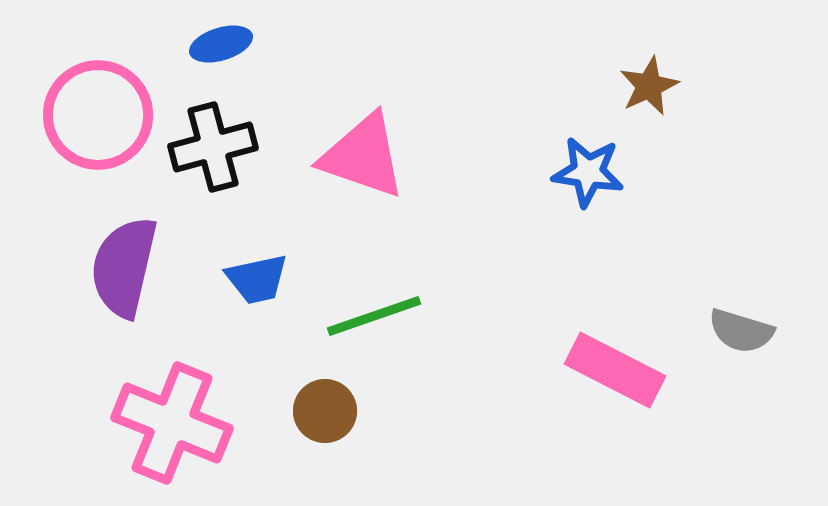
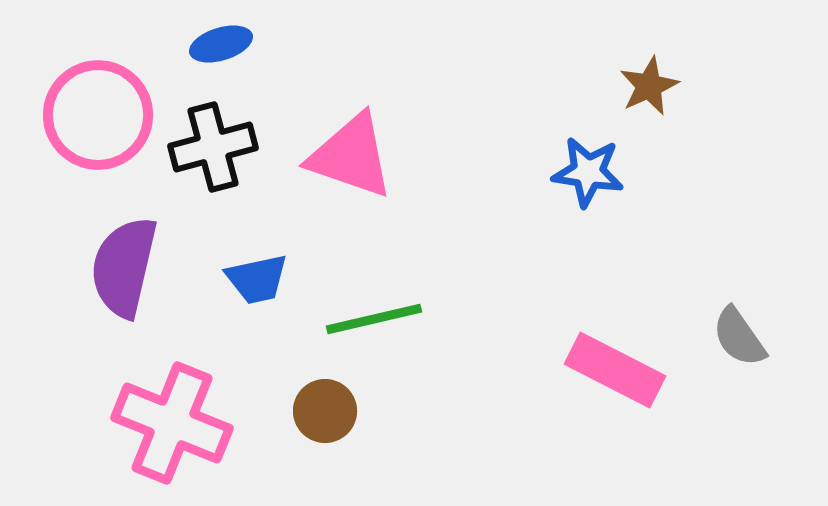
pink triangle: moved 12 px left
green line: moved 3 px down; rotated 6 degrees clockwise
gray semicircle: moved 2 px left, 6 px down; rotated 38 degrees clockwise
